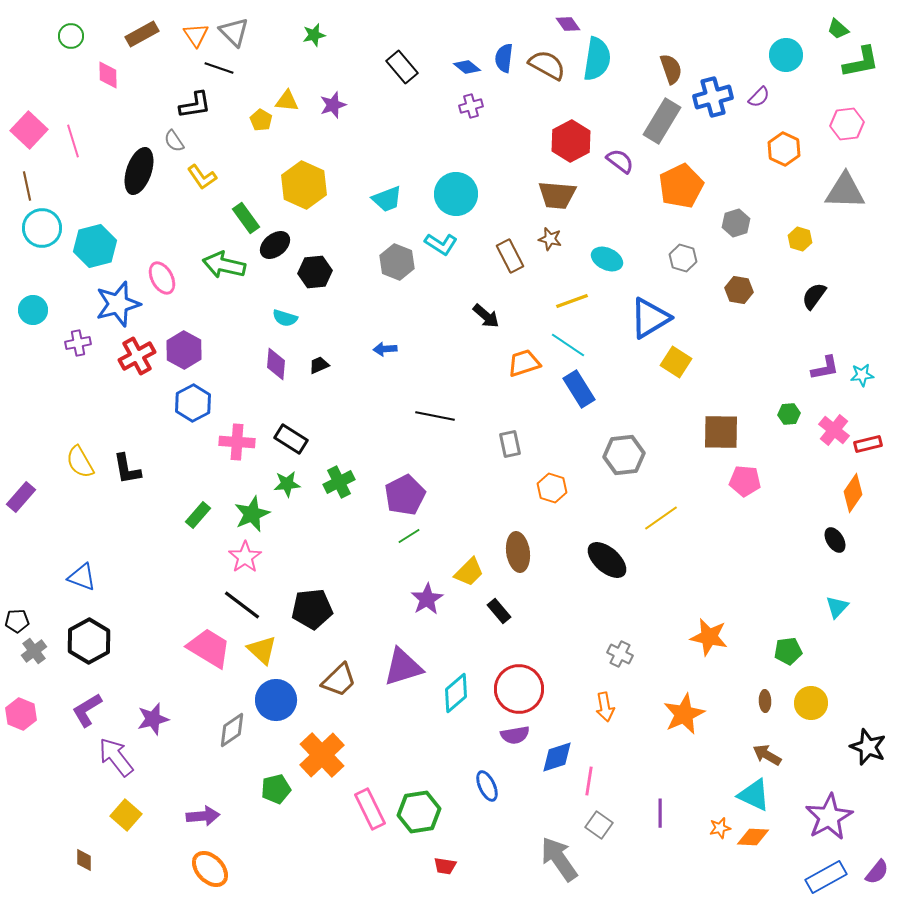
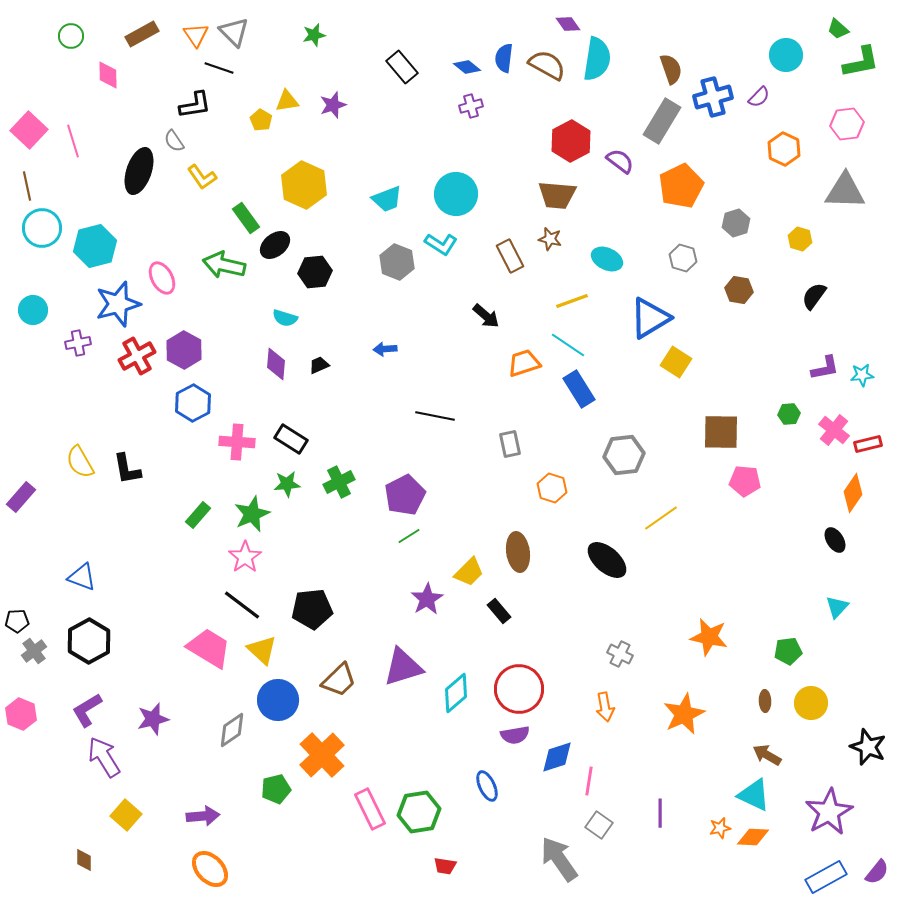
yellow triangle at (287, 101): rotated 15 degrees counterclockwise
blue circle at (276, 700): moved 2 px right
purple arrow at (116, 757): moved 12 px left; rotated 6 degrees clockwise
purple star at (829, 817): moved 5 px up
